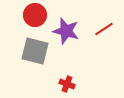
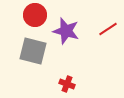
red line: moved 4 px right
gray square: moved 2 px left
